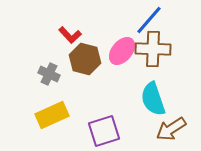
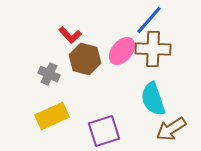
yellow rectangle: moved 1 px down
